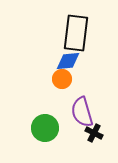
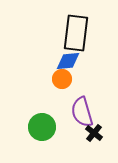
green circle: moved 3 px left, 1 px up
black cross: rotated 12 degrees clockwise
